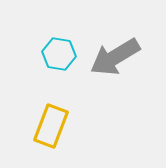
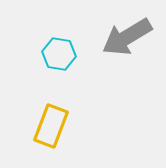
gray arrow: moved 12 px right, 20 px up
